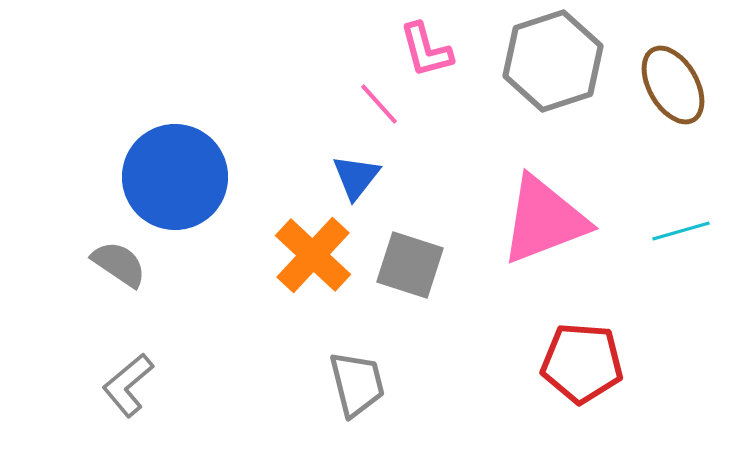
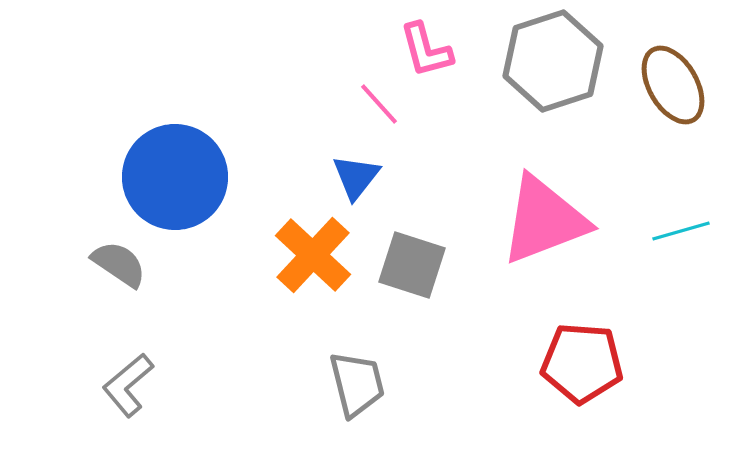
gray square: moved 2 px right
